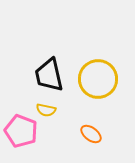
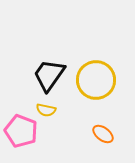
black trapezoid: rotated 48 degrees clockwise
yellow circle: moved 2 px left, 1 px down
orange ellipse: moved 12 px right
